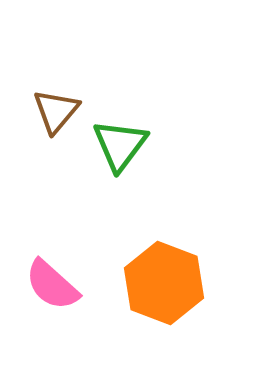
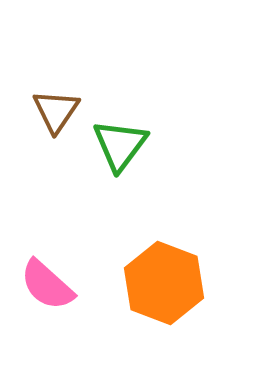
brown triangle: rotated 6 degrees counterclockwise
pink semicircle: moved 5 px left
